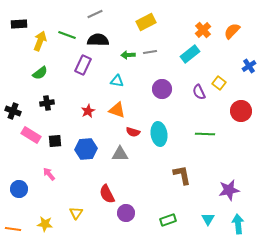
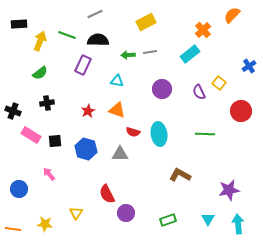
orange semicircle at (232, 31): moved 16 px up
blue hexagon at (86, 149): rotated 20 degrees clockwise
brown L-shape at (182, 175): moved 2 px left; rotated 50 degrees counterclockwise
